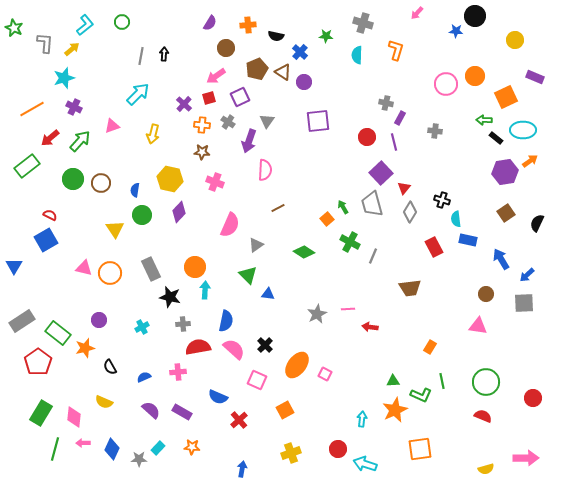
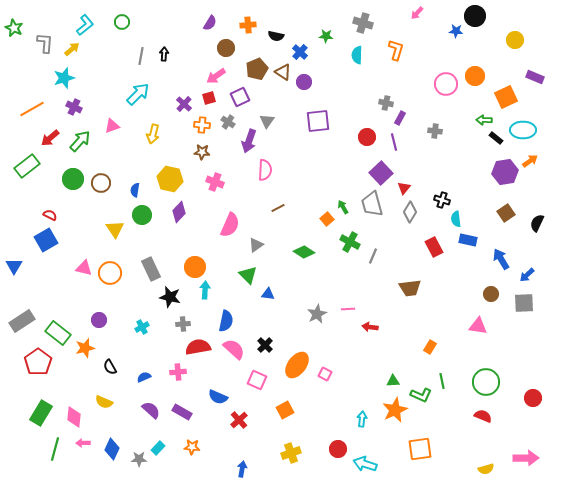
brown circle at (486, 294): moved 5 px right
